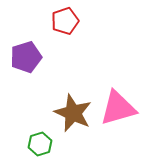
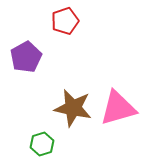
purple pentagon: rotated 12 degrees counterclockwise
brown star: moved 5 px up; rotated 12 degrees counterclockwise
green hexagon: moved 2 px right
